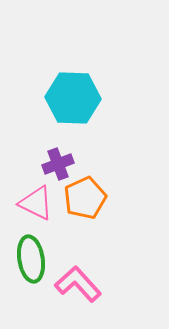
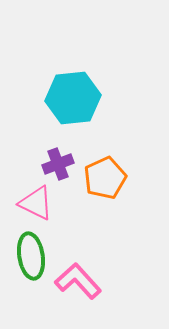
cyan hexagon: rotated 8 degrees counterclockwise
orange pentagon: moved 20 px right, 20 px up
green ellipse: moved 3 px up
pink L-shape: moved 3 px up
